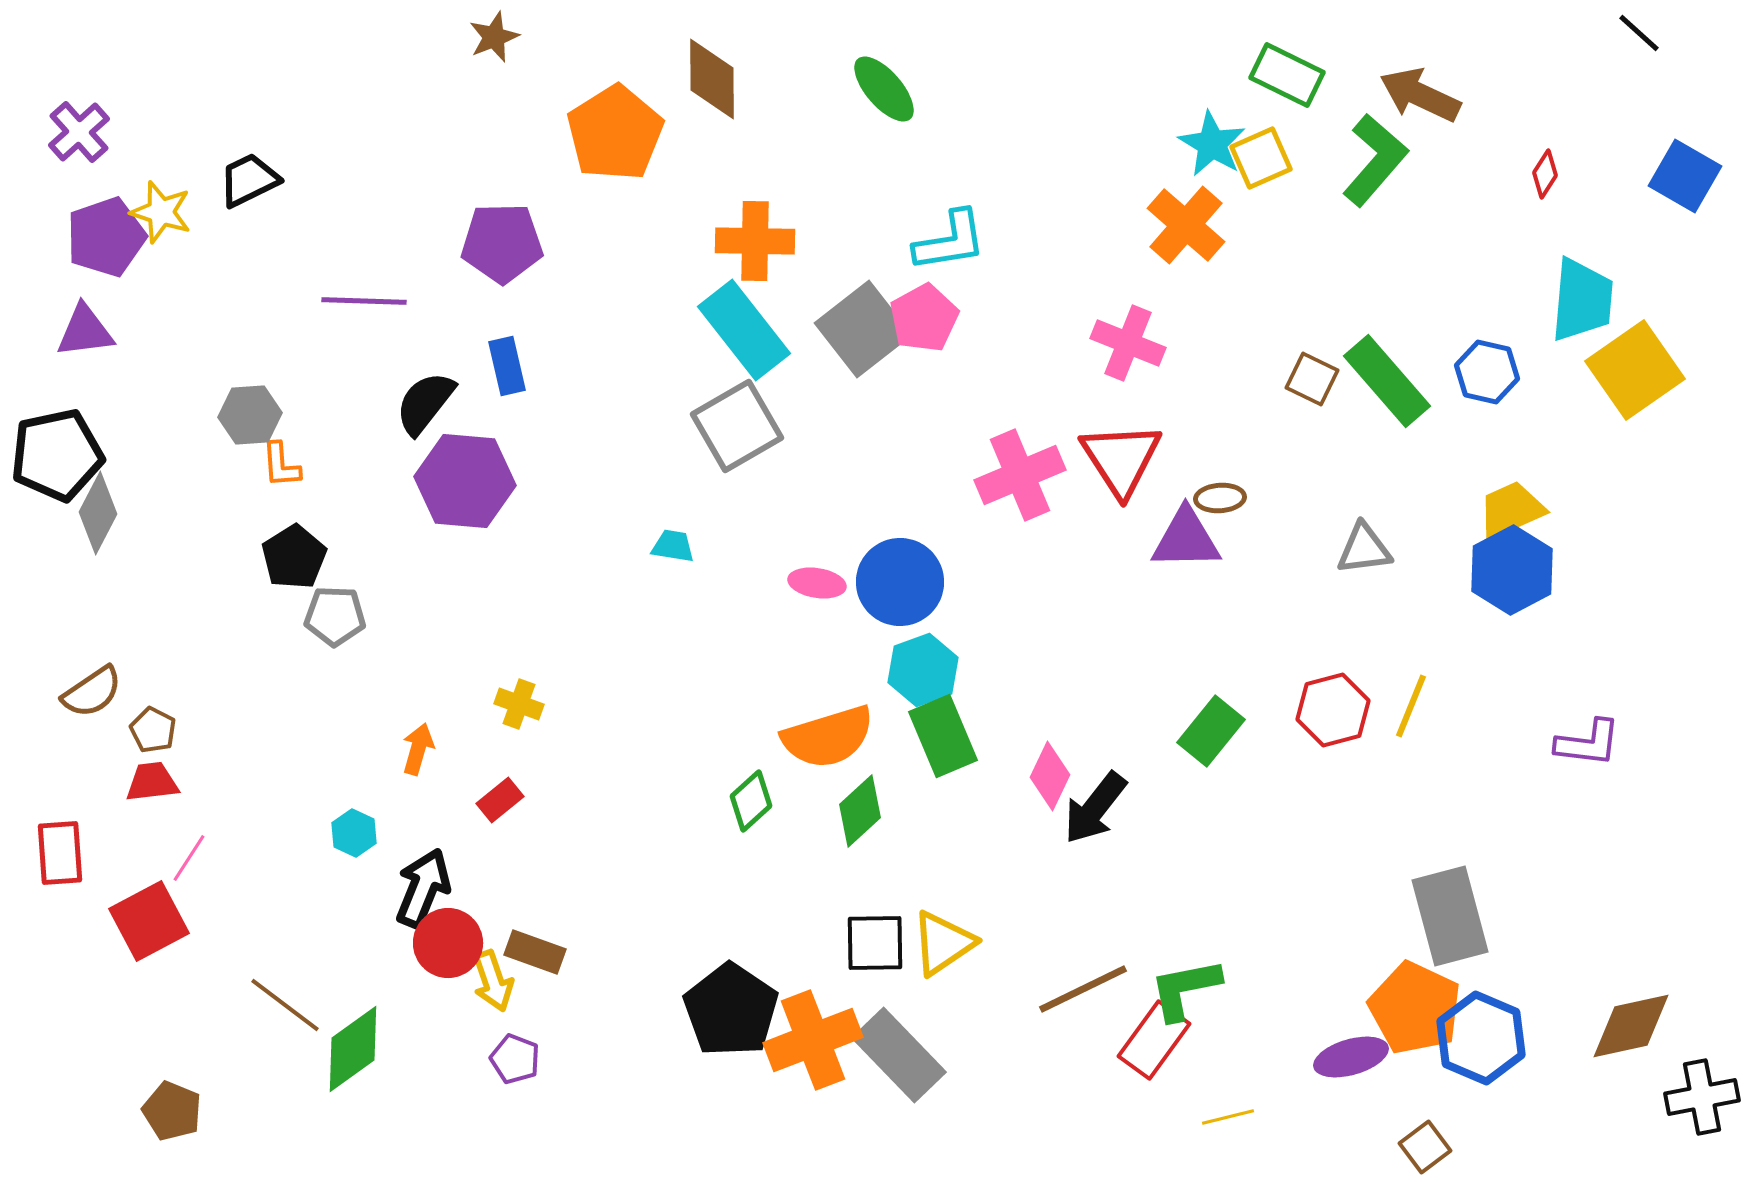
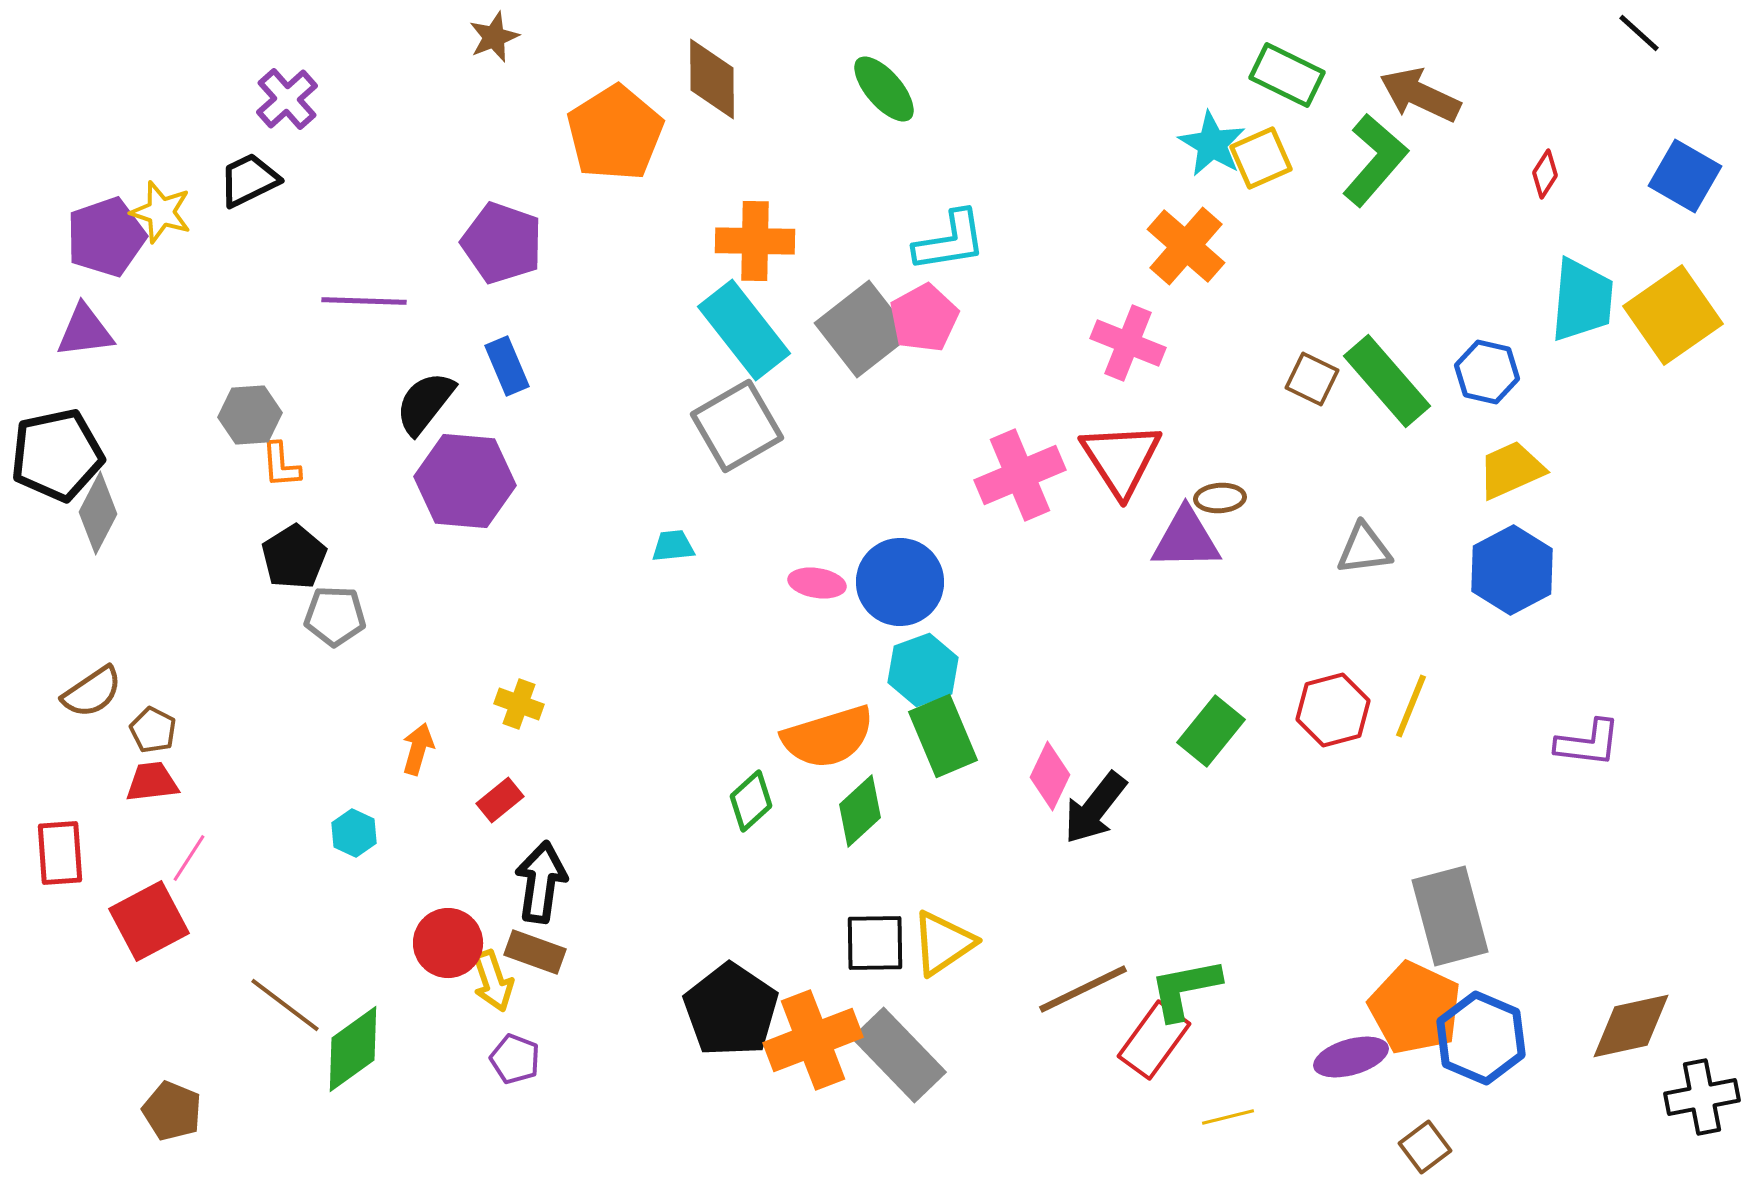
purple cross at (79, 132): moved 208 px right, 33 px up
orange cross at (1186, 225): moved 21 px down
purple pentagon at (502, 243): rotated 20 degrees clockwise
blue rectangle at (507, 366): rotated 10 degrees counterclockwise
yellow square at (1635, 370): moved 38 px right, 55 px up
yellow trapezoid at (1511, 510): moved 40 px up
cyan trapezoid at (673, 546): rotated 15 degrees counterclockwise
black arrow at (423, 888): moved 118 px right, 6 px up; rotated 14 degrees counterclockwise
